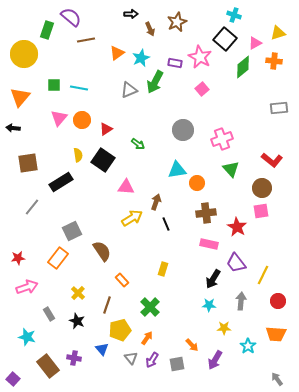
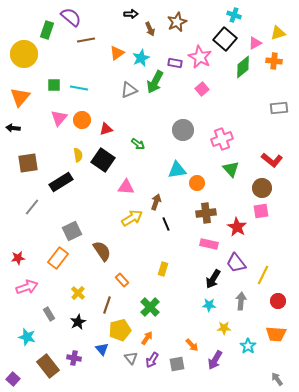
red triangle at (106, 129): rotated 16 degrees clockwise
black star at (77, 321): moved 1 px right, 1 px down; rotated 21 degrees clockwise
